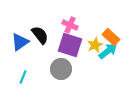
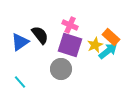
cyan line: moved 3 px left, 5 px down; rotated 64 degrees counterclockwise
